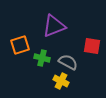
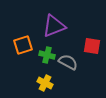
orange square: moved 3 px right
green cross: moved 5 px right, 3 px up
yellow cross: moved 16 px left, 2 px down
